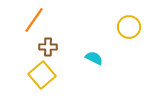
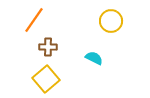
yellow circle: moved 18 px left, 6 px up
yellow square: moved 4 px right, 4 px down
